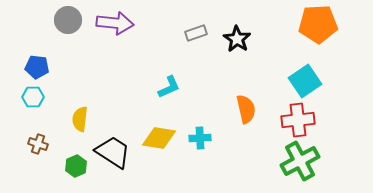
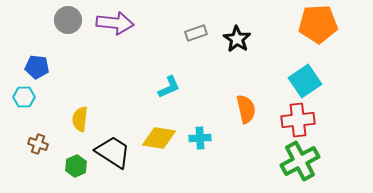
cyan hexagon: moved 9 px left
